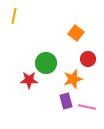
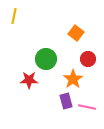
green circle: moved 4 px up
orange star: rotated 18 degrees counterclockwise
